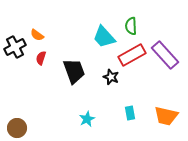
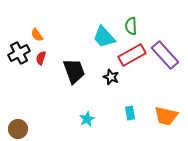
orange semicircle: rotated 16 degrees clockwise
black cross: moved 4 px right, 6 px down
brown circle: moved 1 px right, 1 px down
